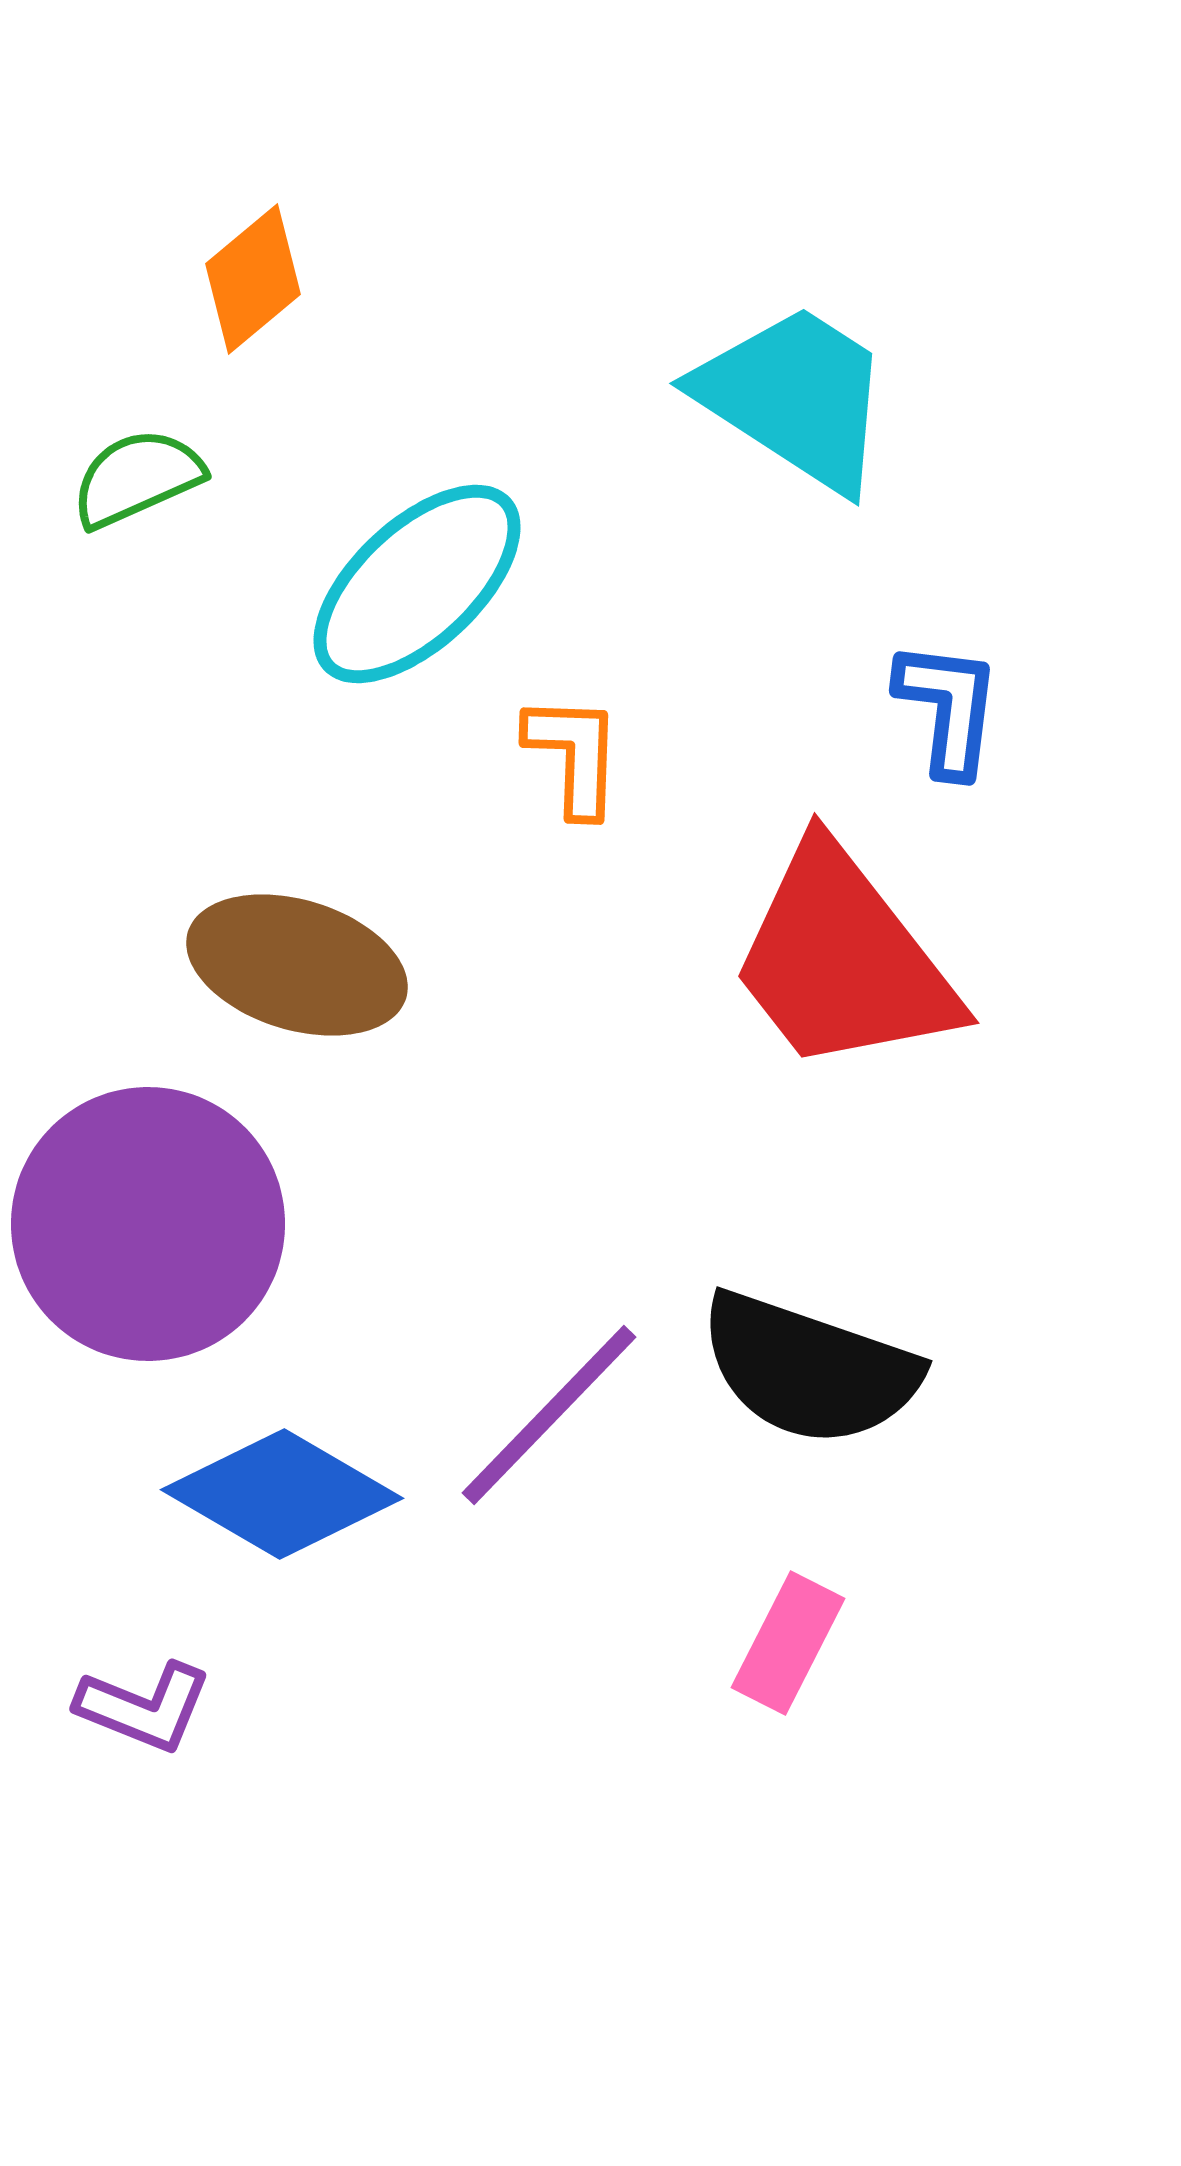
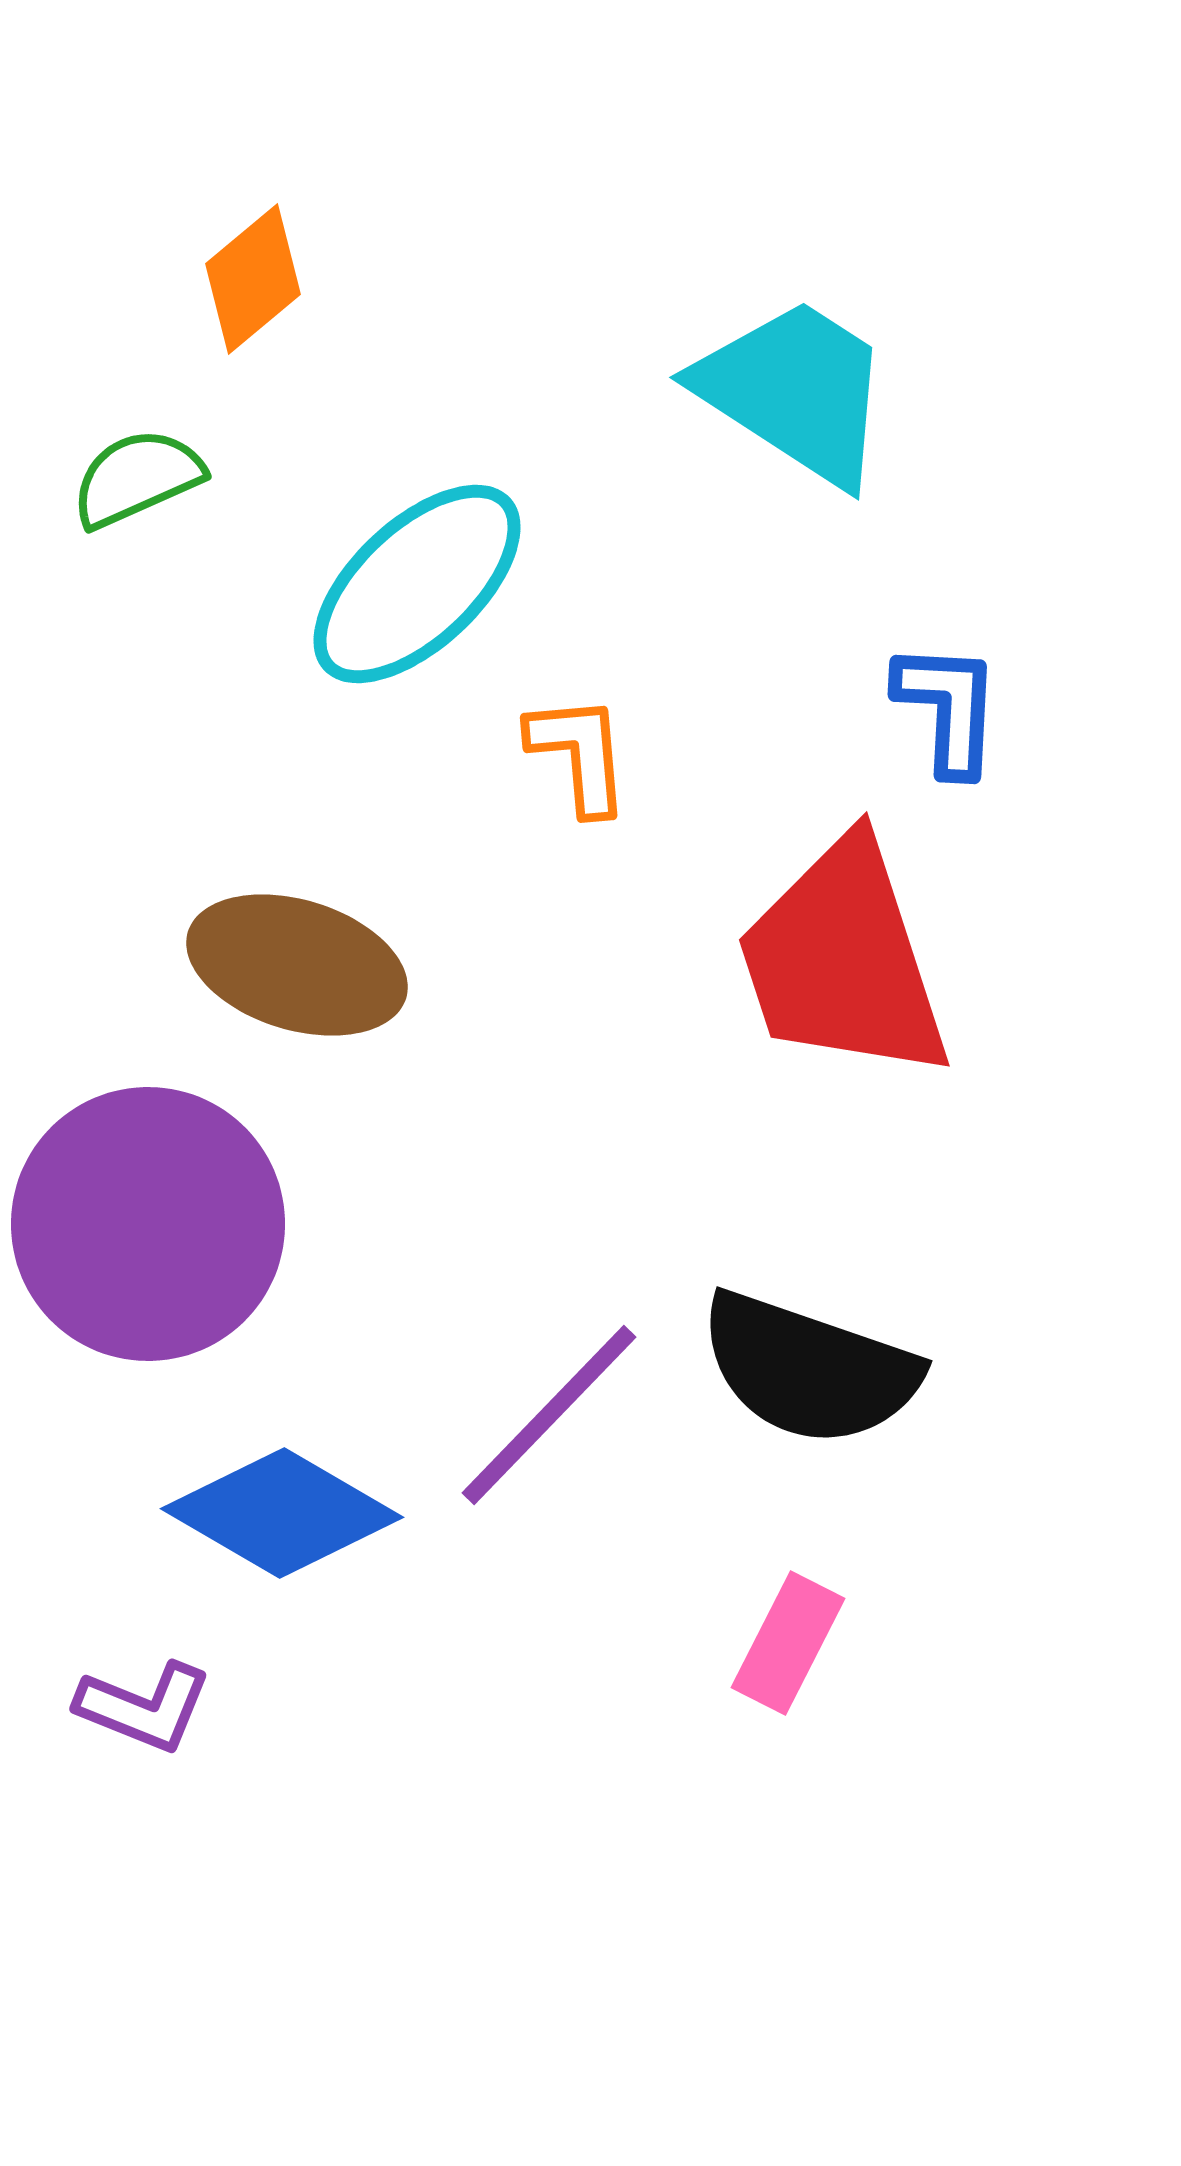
cyan trapezoid: moved 6 px up
blue L-shape: rotated 4 degrees counterclockwise
orange L-shape: moved 5 px right, 1 px up; rotated 7 degrees counterclockwise
red trapezoid: rotated 20 degrees clockwise
blue diamond: moved 19 px down
